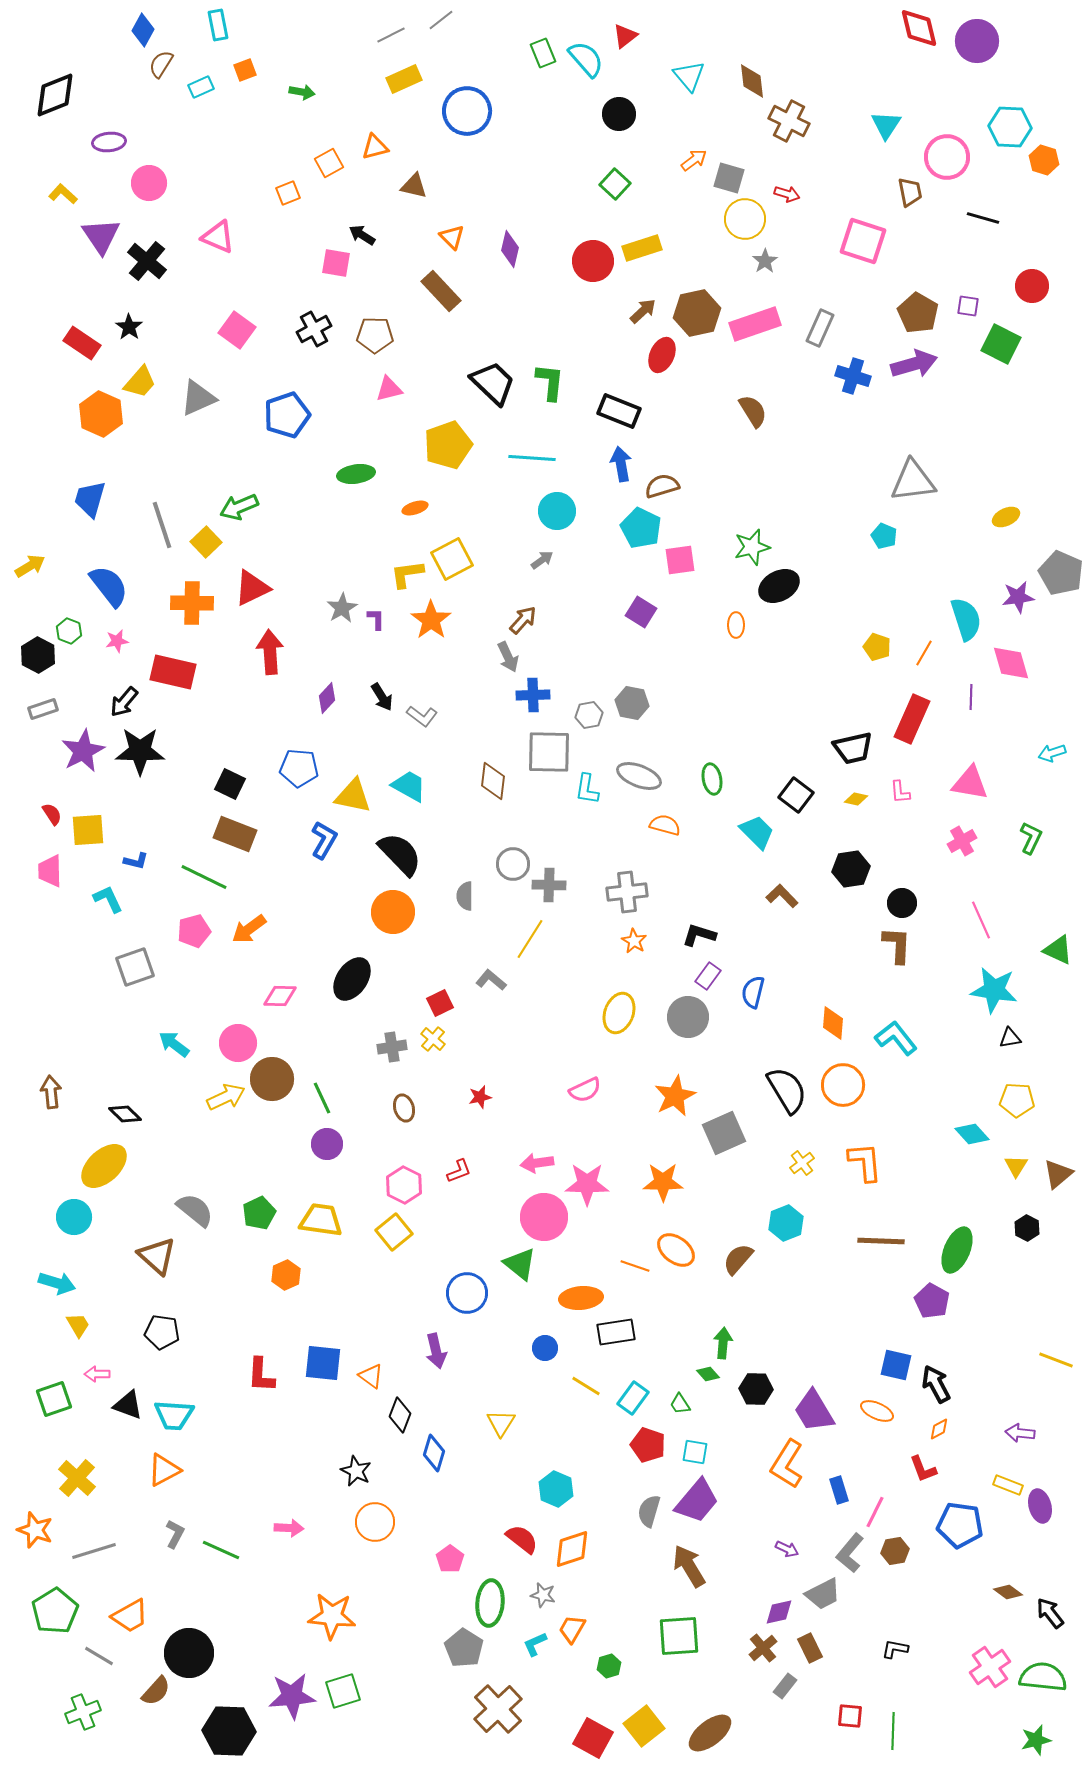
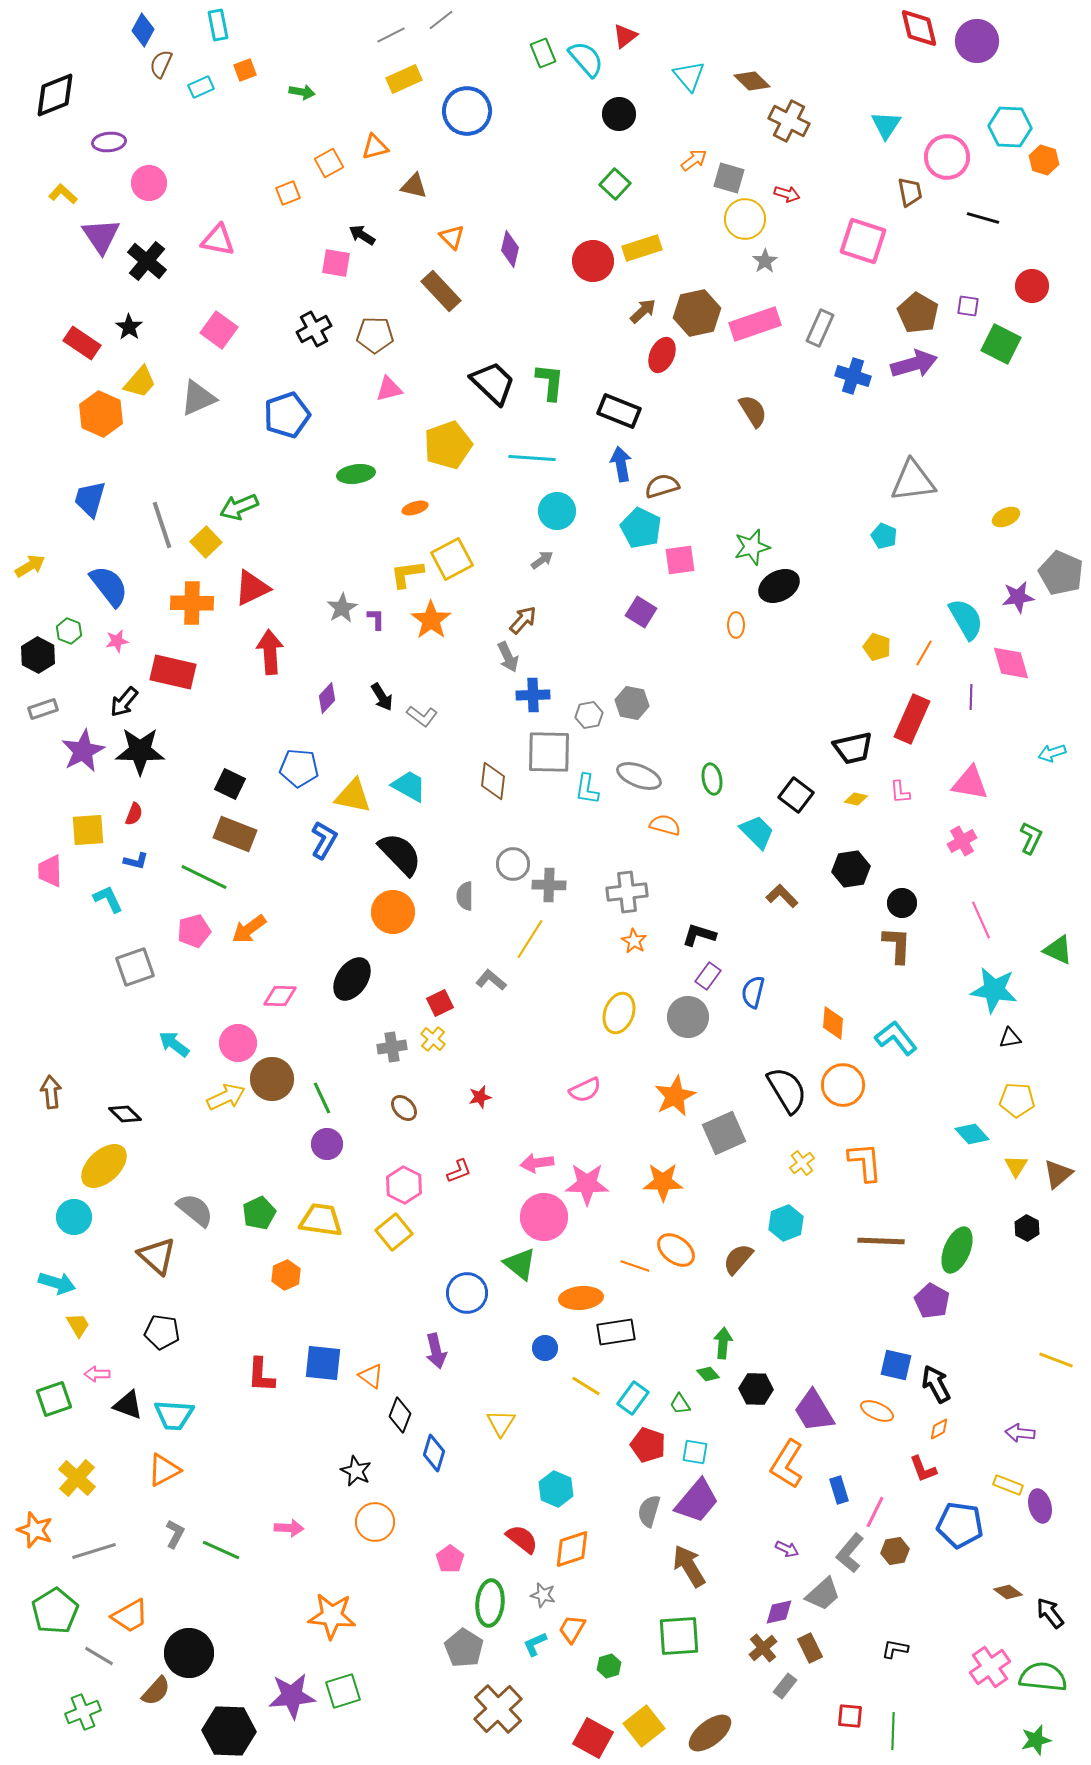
brown semicircle at (161, 64): rotated 8 degrees counterclockwise
brown diamond at (752, 81): rotated 39 degrees counterclockwise
pink triangle at (218, 237): moved 3 px down; rotated 12 degrees counterclockwise
pink square at (237, 330): moved 18 px left
cyan semicircle at (966, 619): rotated 12 degrees counterclockwise
red semicircle at (52, 814): moved 82 px right; rotated 55 degrees clockwise
brown ellipse at (404, 1108): rotated 28 degrees counterclockwise
gray trapezoid at (823, 1594): rotated 15 degrees counterclockwise
